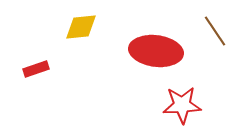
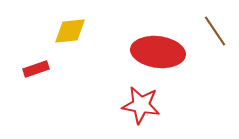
yellow diamond: moved 11 px left, 4 px down
red ellipse: moved 2 px right, 1 px down
red star: moved 41 px left; rotated 12 degrees clockwise
